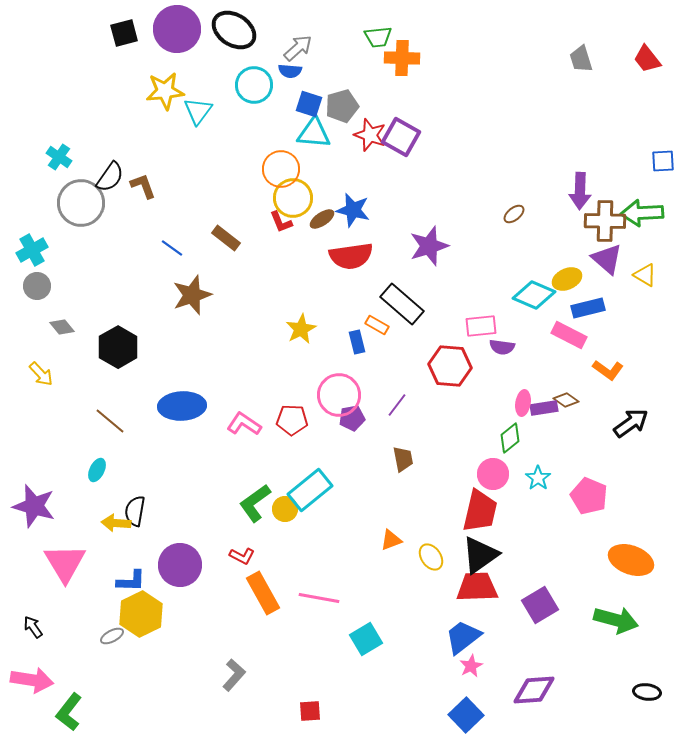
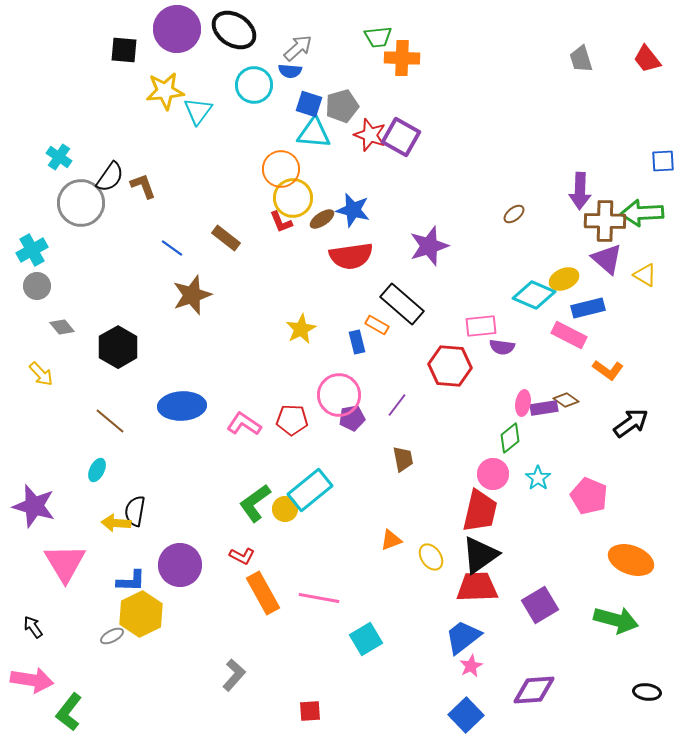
black square at (124, 33): moved 17 px down; rotated 20 degrees clockwise
yellow ellipse at (567, 279): moved 3 px left
